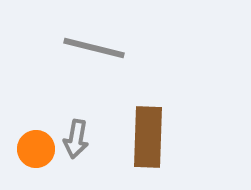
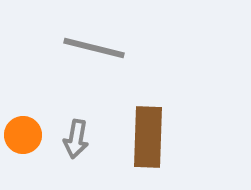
orange circle: moved 13 px left, 14 px up
